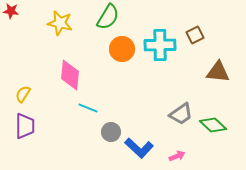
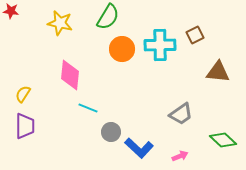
green diamond: moved 10 px right, 15 px down
pink arrow: moved 3 px right
